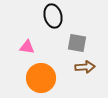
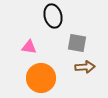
pink triangle: moved 2 px right
